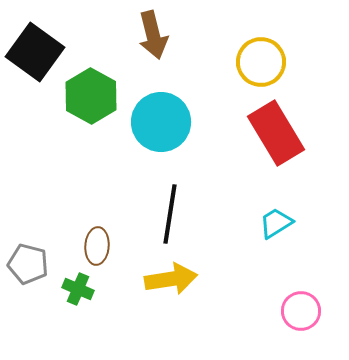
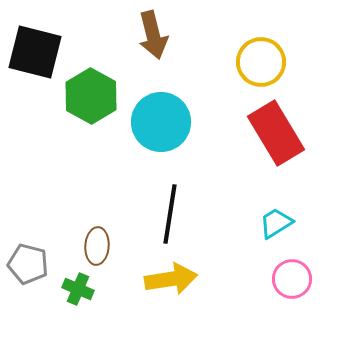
black square: rotated 22 degrees counterclockwise
pink circle: moved 9 px left, 32 px up
